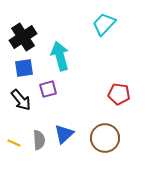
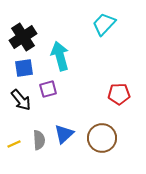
red pentagon: rotated 10 degrees counterclockwise
brown circle: moved 3 px left
yellow line: moved 1 px down; rotated 48 degrees counterclockwise
